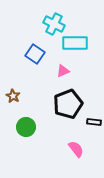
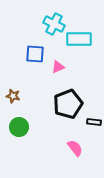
cyan rectangle: moved 4 px right, 4 px up
blue square: rotated 30 degrees counterclockwise
pink triangle: moved 5 px left, 4 px up
brown star: rotated 16 degrees counterclockwise
green circle: moved 7 px left
pink semicircle: moved 1 px left, 1 px up
